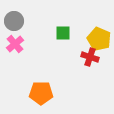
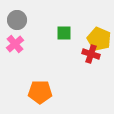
gray circle: moved 3 px right, 1 px up
green square: moved 1 px right
red cross: moved 1 px right, 3 px up
orange pentagon: moved 1 px left, 1 px up
